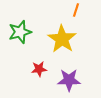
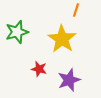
green star: moved 3 px left
red star: rotated 21 degrees clockwise
purple star: rotated 20 degrees counterclockwise
